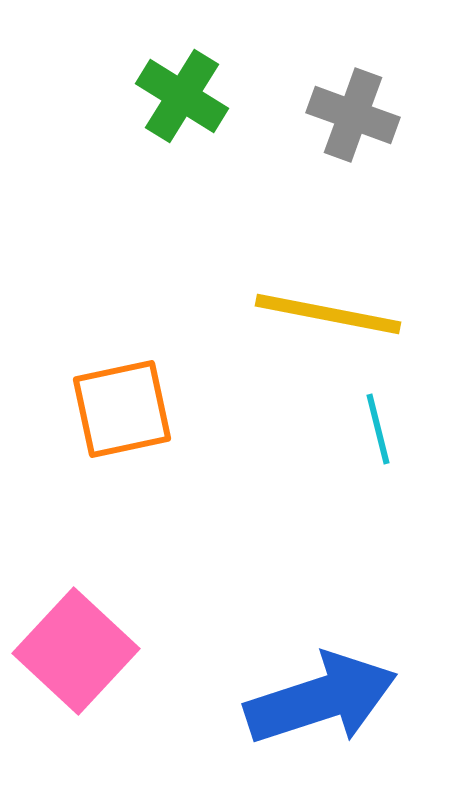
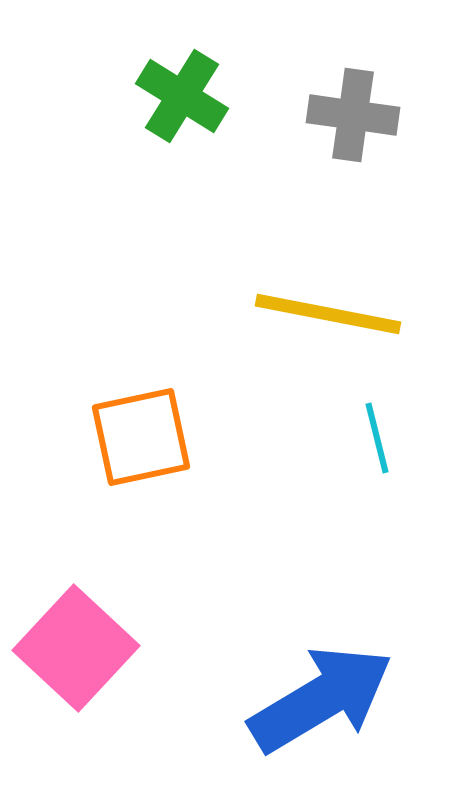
gray cross: rotated 12 degrees counterclockwise
orange square: moved 19 px right, 28 px down
cyan line: moved 1 px left, 9 px down
pink square: moved 3 px up
blue arrow: rotated 13 degrees counterclockwise
